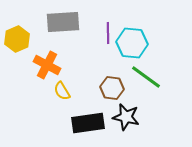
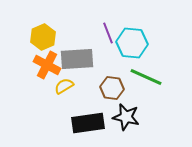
gray rectangle: moved 14 px right, 37 px down
purple line: rotated 20 degrees counterclockwise
yellow hexagon: moved 26 px right, 2 px up
green line: rotated 12 degrees counterclockwise
yellow semicircle: moved 2 px right, 5 px up; rotated 90 degrees clockwise
